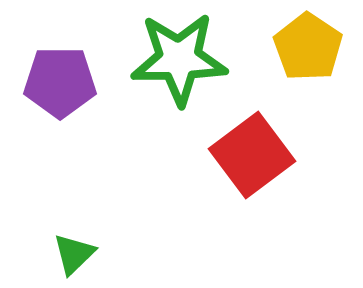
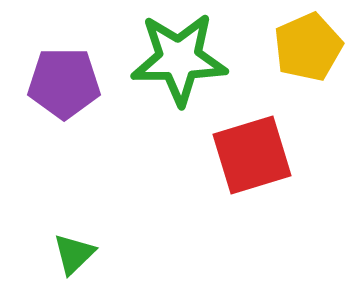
yellow pentagon: rotated 14 degrees clockwise
purple pentagon: moved 4 px right, 1 px down
red square: rotated 20 degrees clockwise
